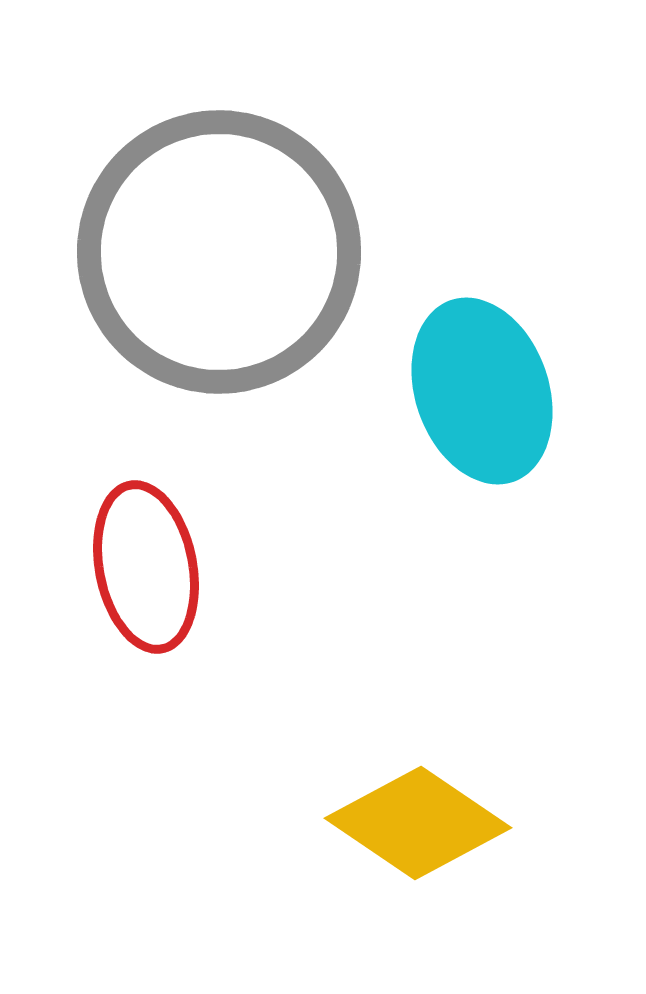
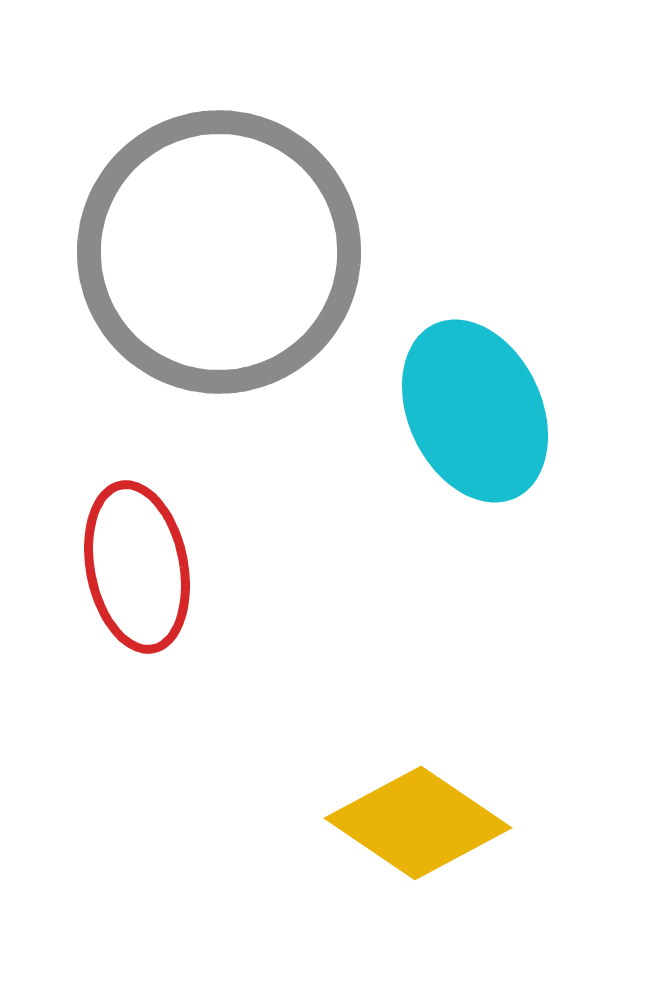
cyan ellipse: moved 7 px left, 20 px down; rotated 6 degrees counterclockwise
red ellipse: moved 9 px left
